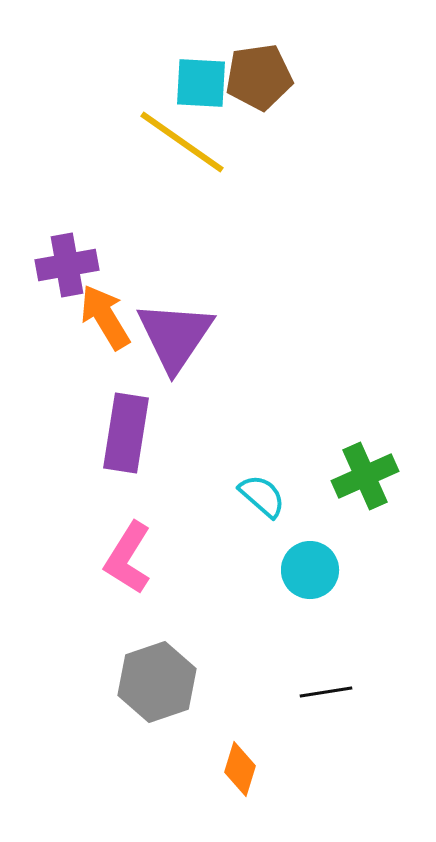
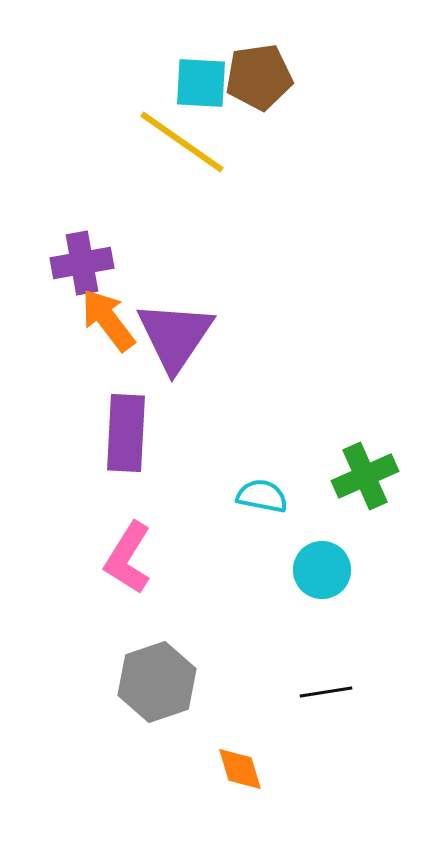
purple cross: moved 15 px right, 2 px up
orange arrow: moved 3 px right, 3 px down; rotated 6 degrees counterclockwise
purple rectangle: rotated 6 degrees counterclockwise
cyan semicircle: rotated 30 degrees counterclockwise
cyan circle: moved 12 px right
orange diamond: rotated 34 degrees counterclockwise
